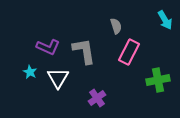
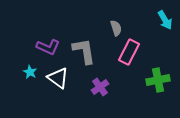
gray semicircle: moved 2 px down
white triangle: rotated 25 degrees counterclockwise
purple cross: moved 3 px right, 11 px up
